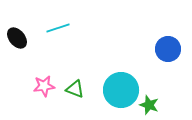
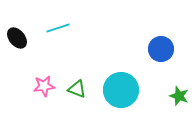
blue circle: moved 7 px left
green triangle: moved 2 px right
green star: moved 30 px right, 9 px up
